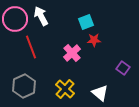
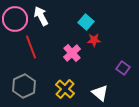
cyan square: rotated 28 degrees counterclockwise
